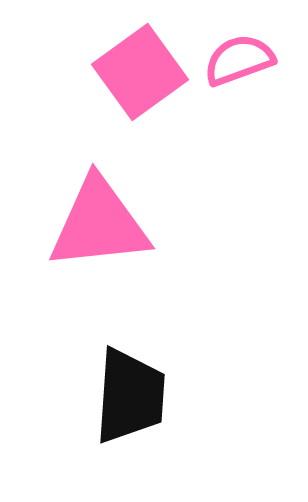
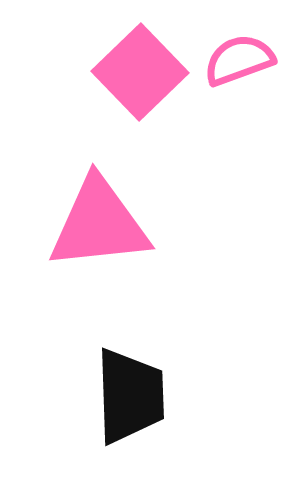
pink square: rotated 8 degrees counterclockwise
black trapezoid: rotated 6 degrees counterclockwise
